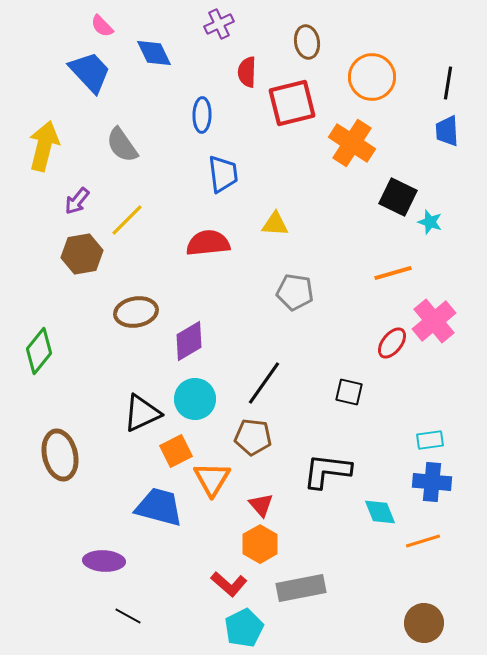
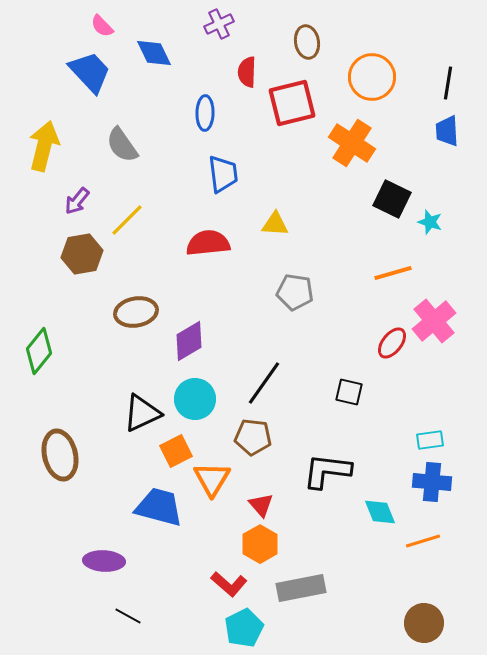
blue ellipse at (202, 115): moved 3 px right, 2 px up
black square at (398, 197): moved 6 px left, 2 px down
